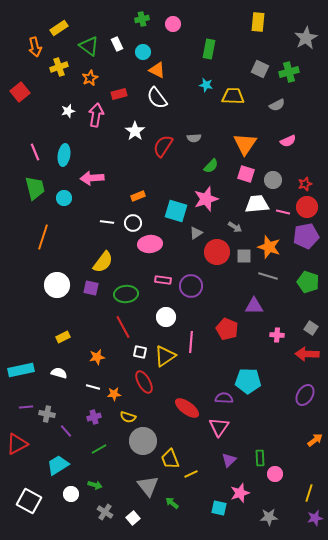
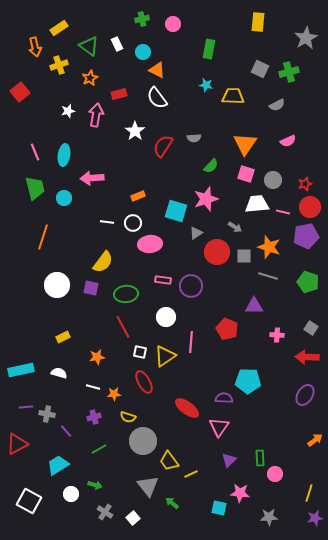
yellow cross at (59, 67): moved 2 px up
red circle at (307, 207): moved 3 px right
red arrow at (307, 354): moved 3 px down
yellow trapezoid at (170, 459): moved 1 px left, 2 px down; rotated 15 degrees counterclockwise
pink star at (240, 493): rotated 24 degrees clockwise
